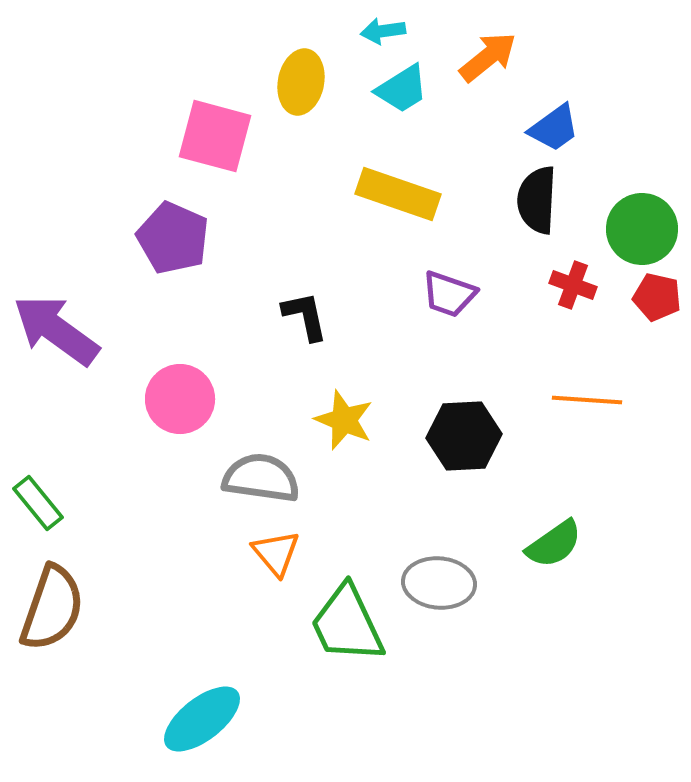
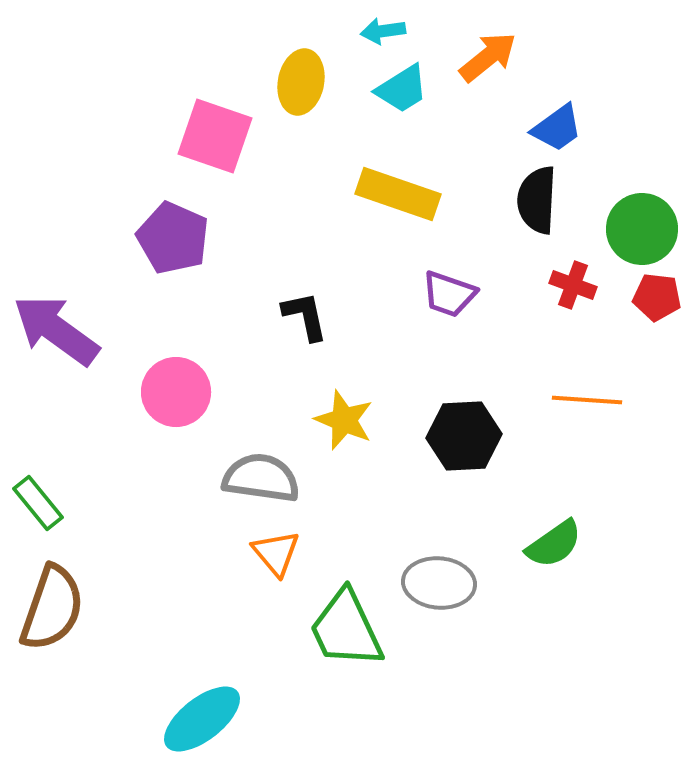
blue trapezoid: moved 3 px right
pink square: rotated 4 degrees clockwise
red pentagon: rotated 6 degrees counterclockwise
pink circle: moved 4 px left, 7 px up
green trapezoid: moved 1 px left, 5 px down
